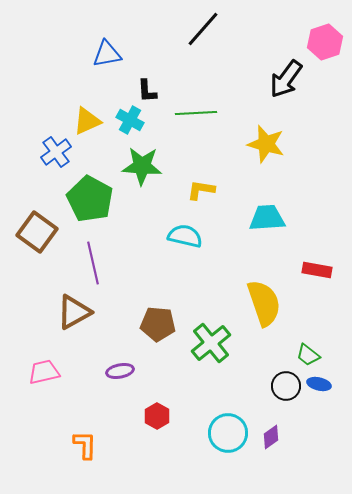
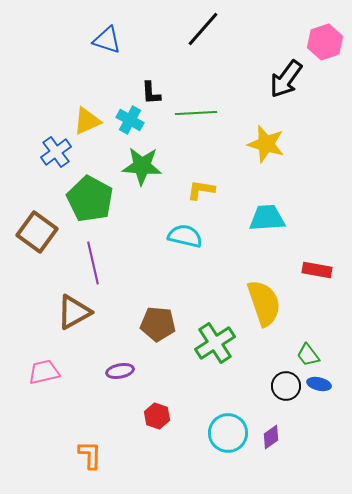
blue triangle: moved 14 px up; rotated 28 degrees clockwise
black L-shape: moved 4 px right, 2 px down
green cross: moved 4 px right; rotated 6 degrees clockwise
green trapezoid: rotated 15 degrees clockwise
red hexagon: rotated 10 degrees counterclockwise
orange L-shape: moved 5 px right, 10 px down
